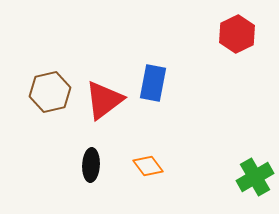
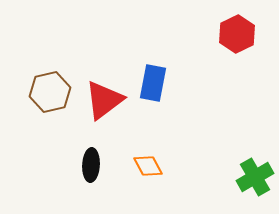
orange diamond: rotated 8 degrees clockwise
